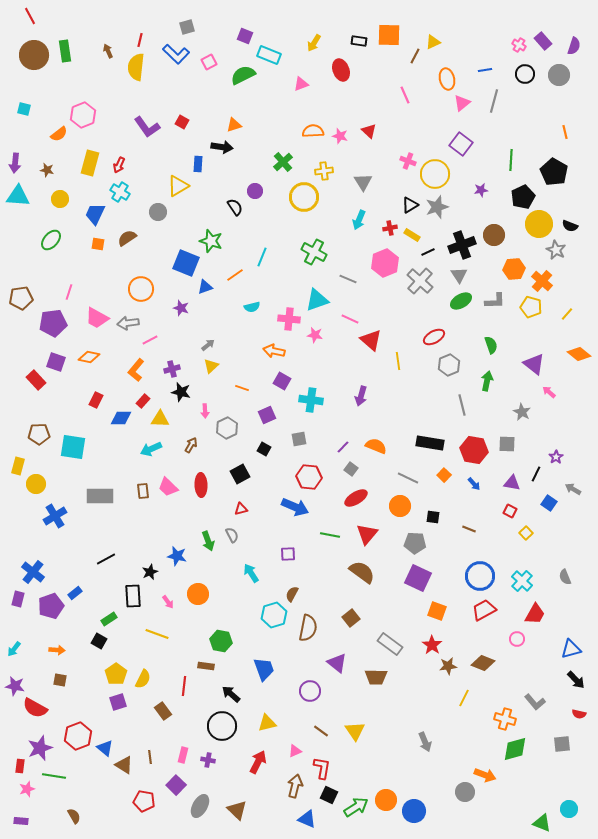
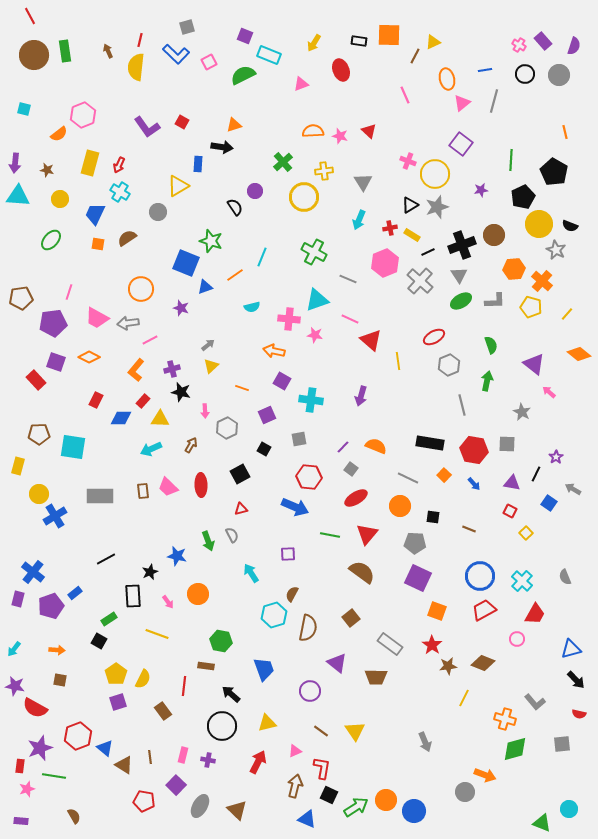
orange diamond at (89, 357): rotated 15 degrees clockwise
yellow circle at (36, 484): moved 3 px right, 10 px down
